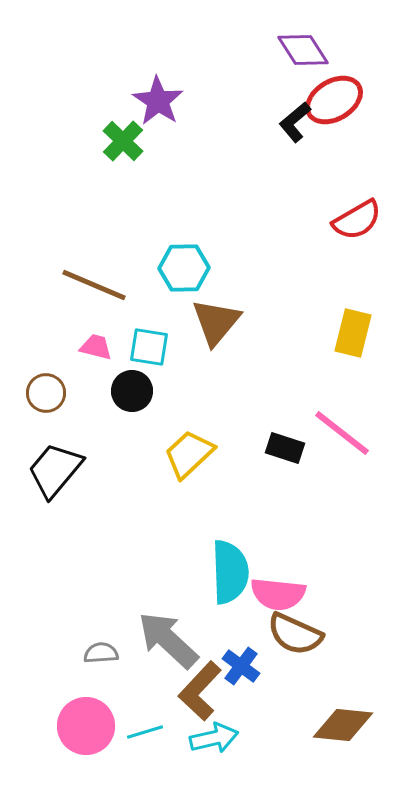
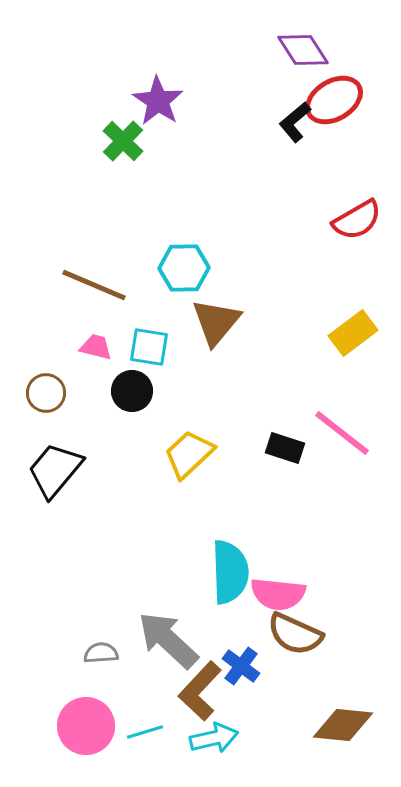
yellow rectangle: rotated 39 degrees clockwise
